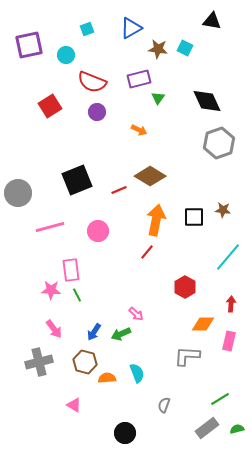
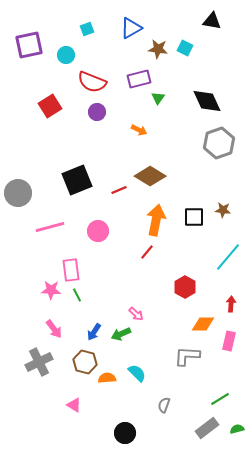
gray cross at (39, 362): rotated 12 degrees counterclockwise
cyan semicircle at (137, 373): rotated 24 degrees counterclockwise
